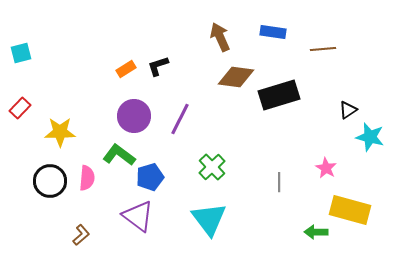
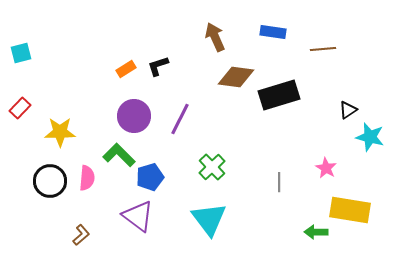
brown arrow: moved 5 px left
green L-shape: rotated 8 degrees clockwise
yellow rectangle: rotated 6 degrees counterclockwise
